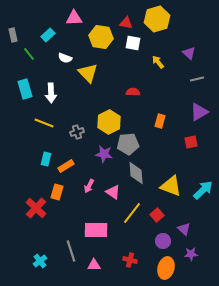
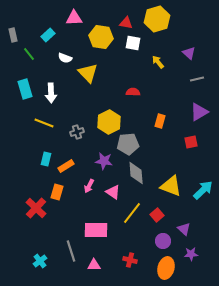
purple star at (104, 154): moved 7 px down
